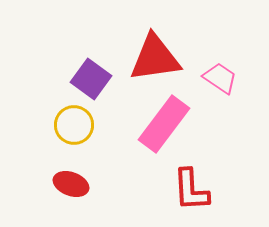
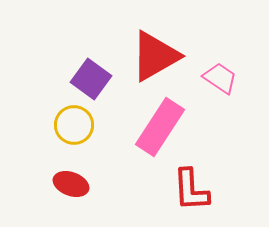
red triangle: moved 2 px up; rotated 22 degrees counterclockwise
pink rectangle: moved 4 px left, 3 px down; rotated 4 degrees counterclockwise
